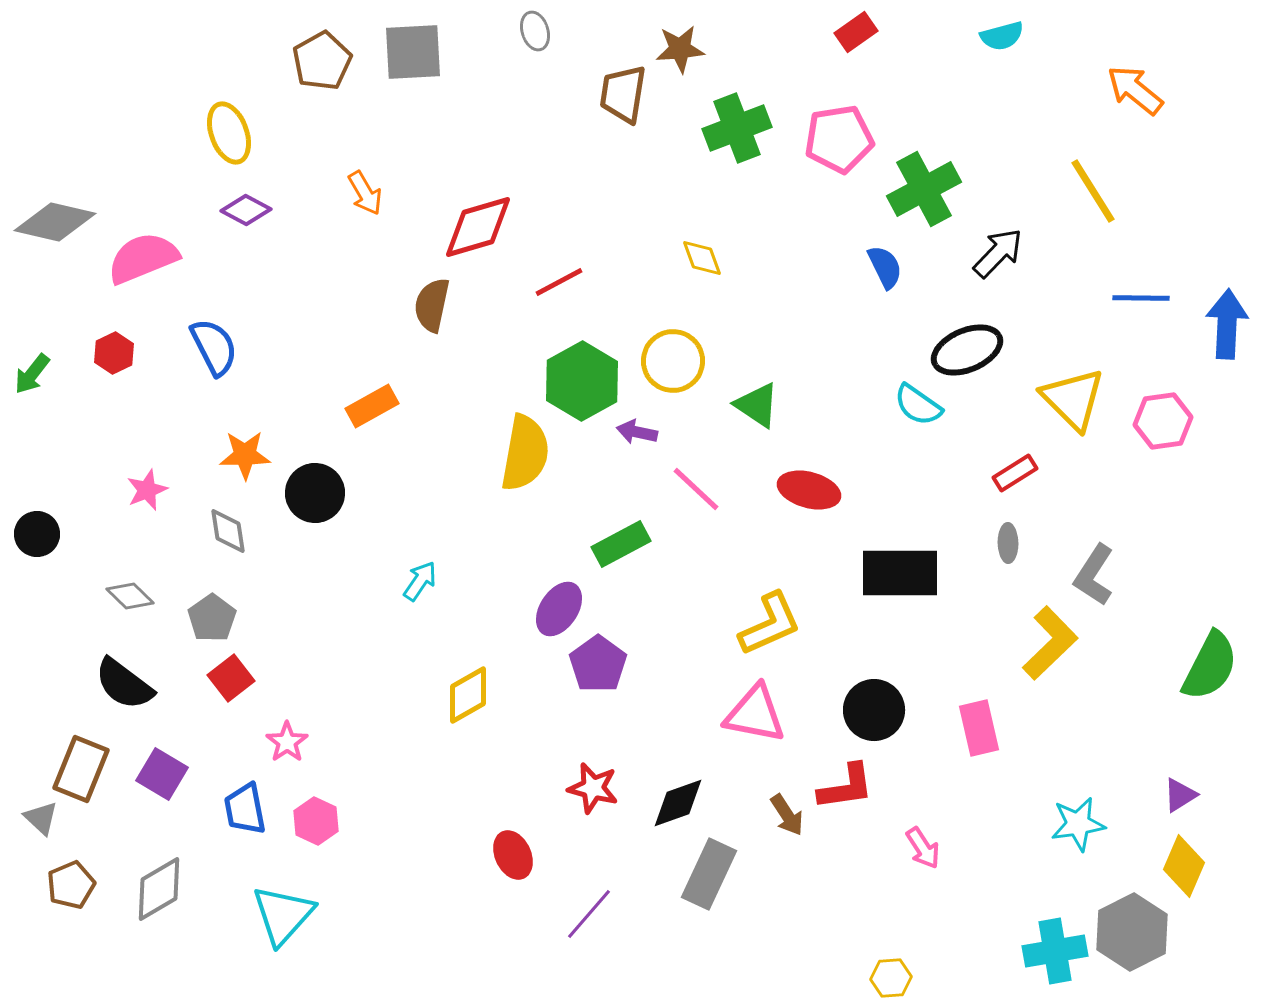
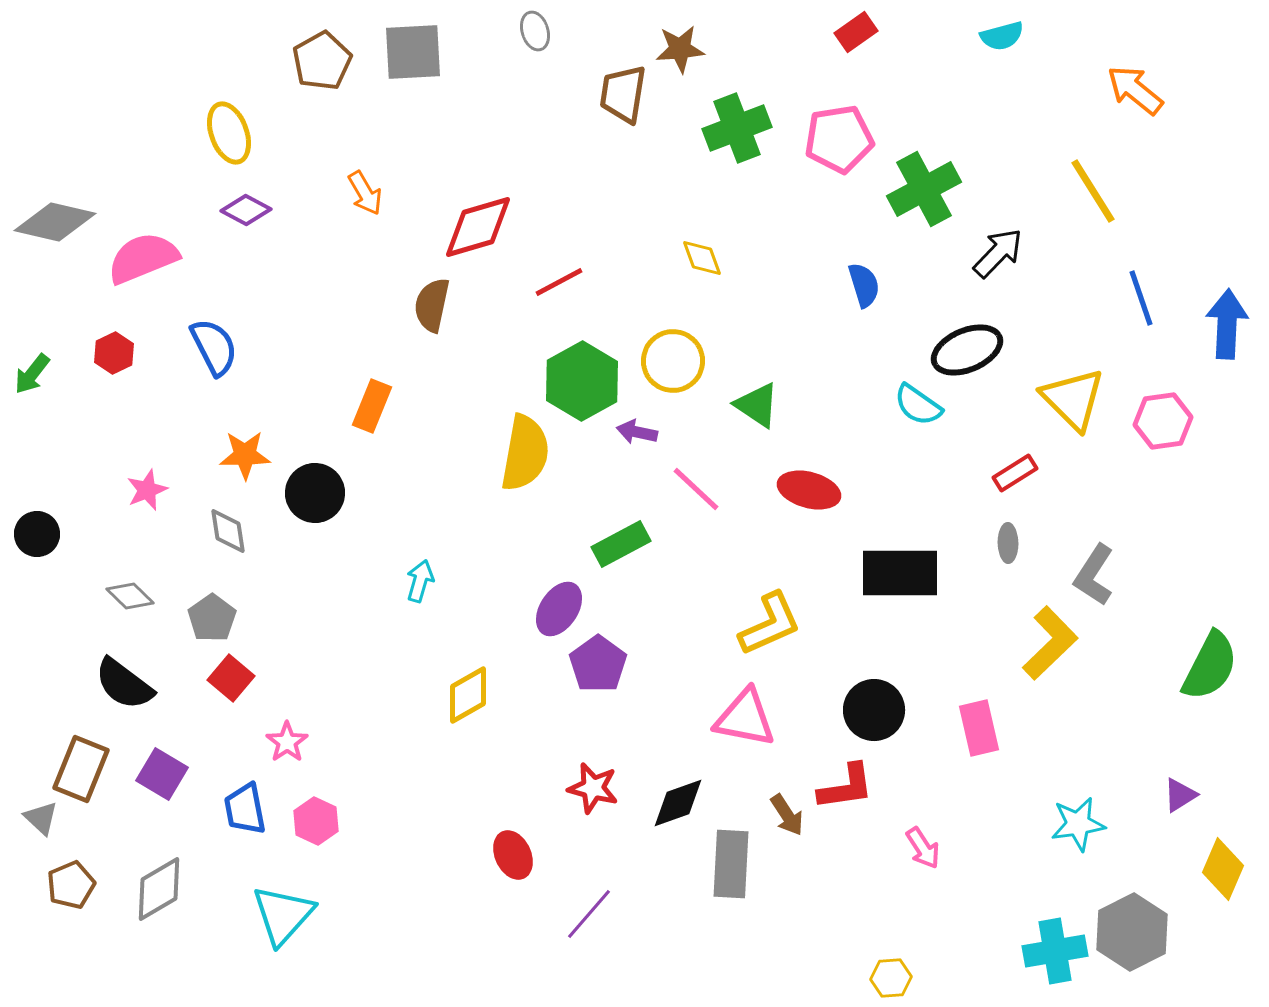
blue semicircle at (885, 267): moved 21 px left, 18 px down; rotated 9 degrees clockwise
blue line at (1141, 298): rotated 70 degrees clockwise
orange rectangle at (372, 406): rotated 39 degrees counterclockwise
cyan arrow at (420, 581): rotated 18 degrees counterclockwise
red square at (231, 678): rotated 12 degrees counterclockwise
pink triangle at (755, 714): moved 10 px left, 4 px down
yellow diamond at (1184, 866): moved 39 px right, 3 px down
gray rectangle at (709, 874): moved 22 px right, 10 px up; rotated 22 degrees counterclockwise
